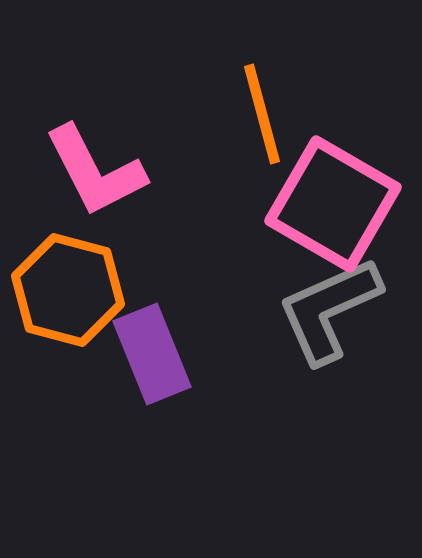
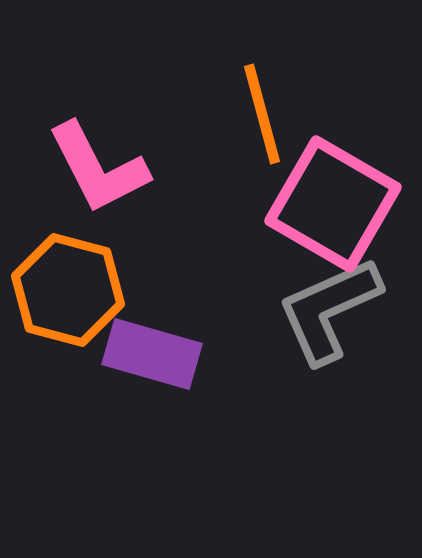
pink L-shape: moved 3 px right, 3 px up
purple rectangle: rotated 52 degrees counterclockwise
